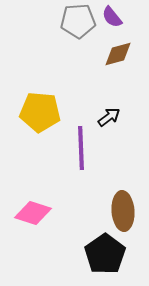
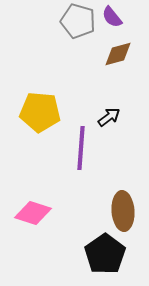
gray pentagon: rotated 20 degrees clockwise
purple line: rotated 6 degrees clockwise
